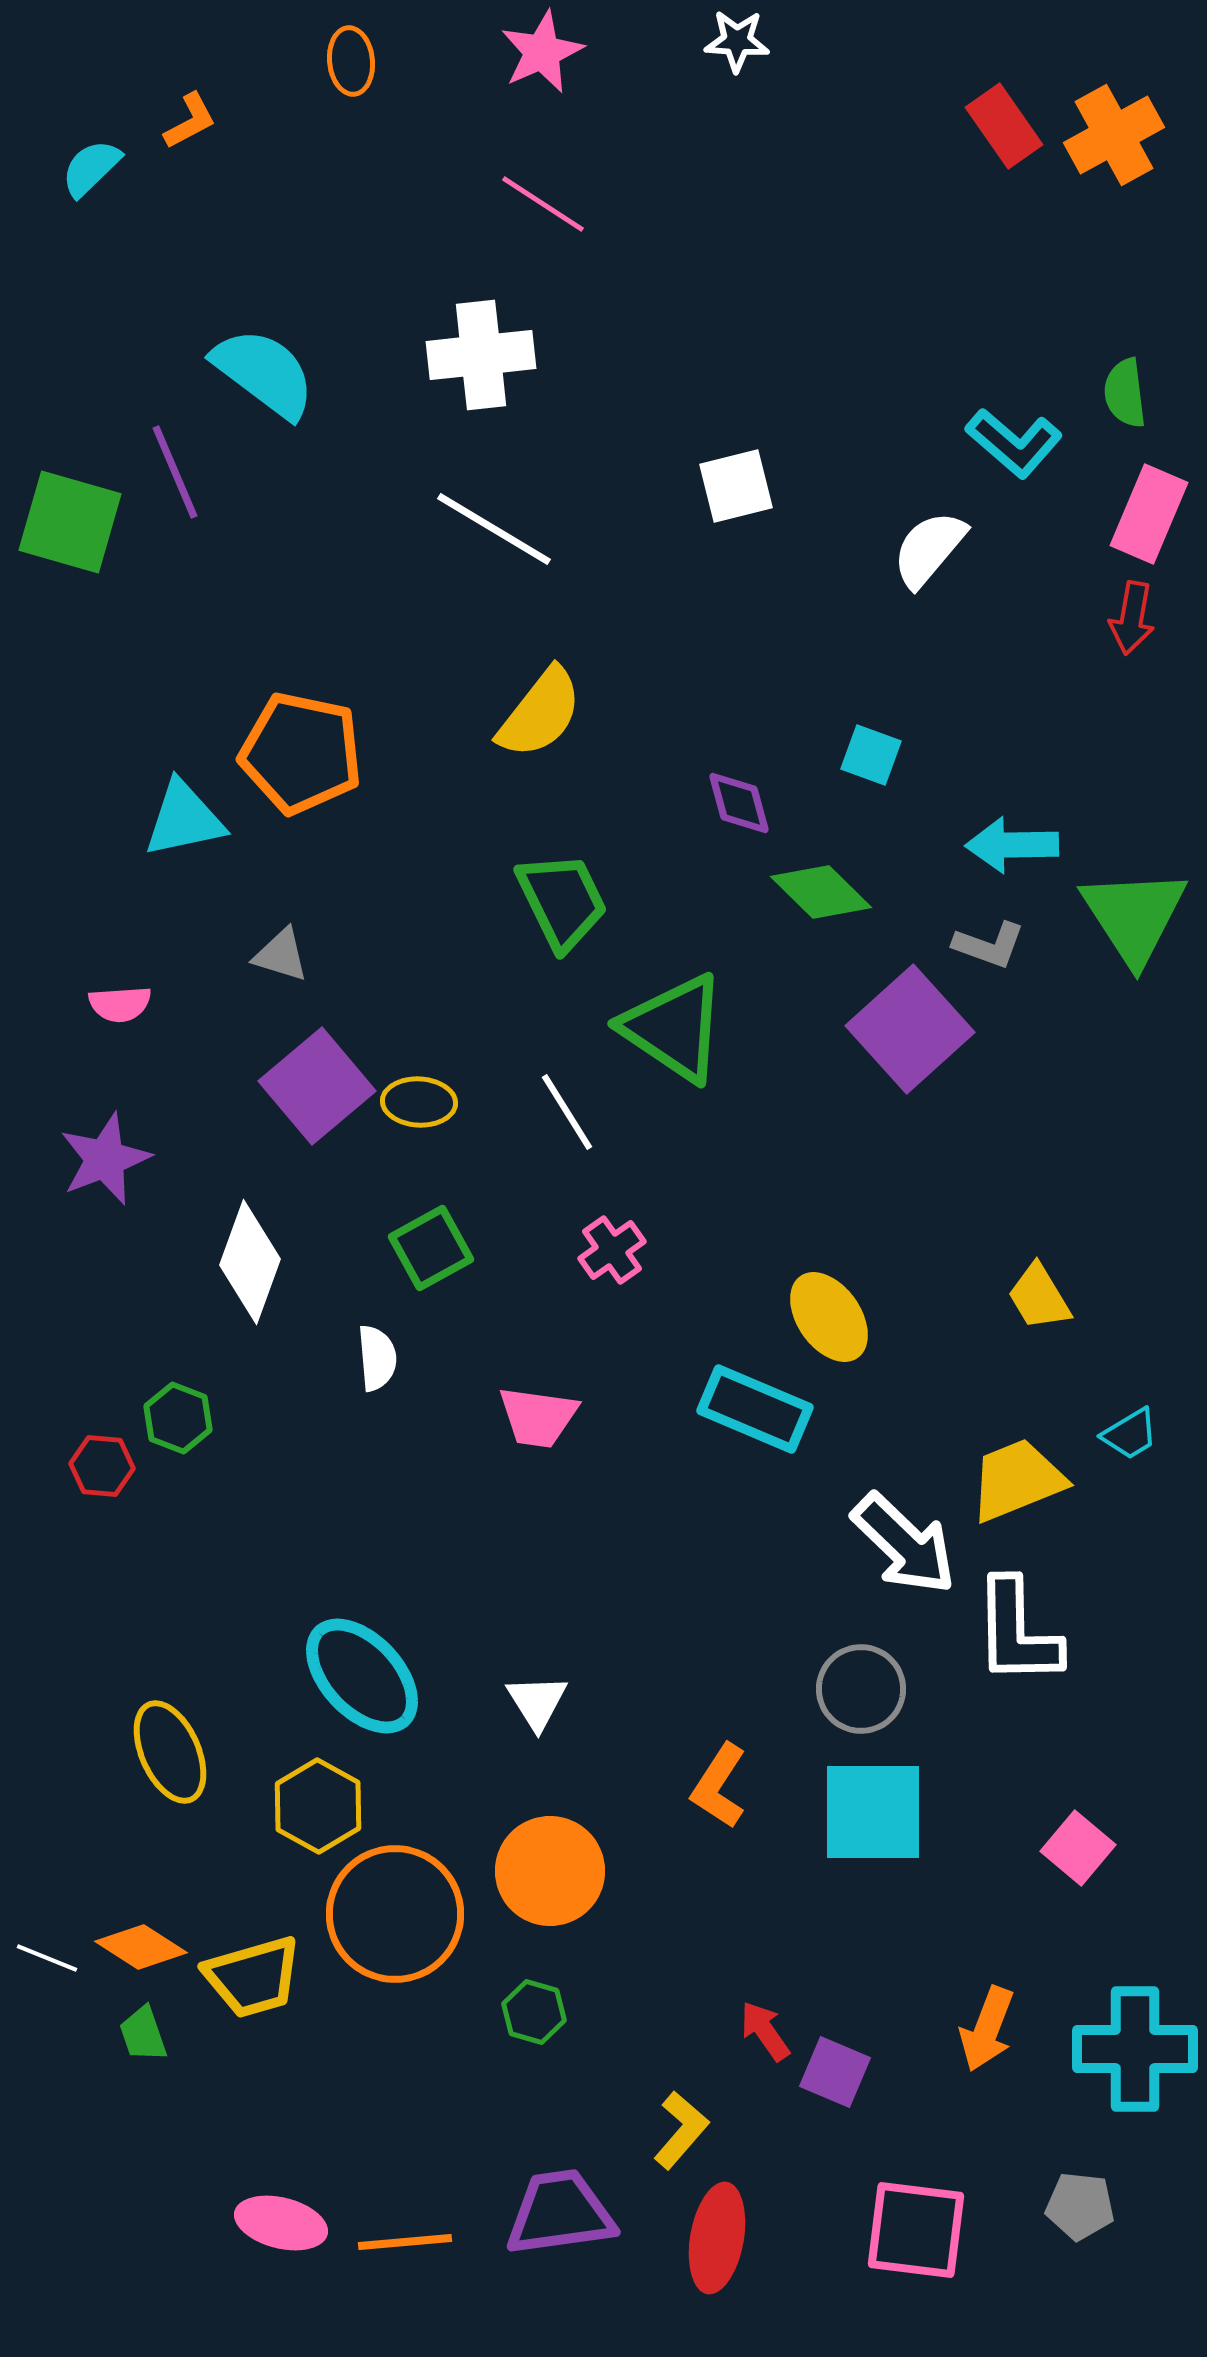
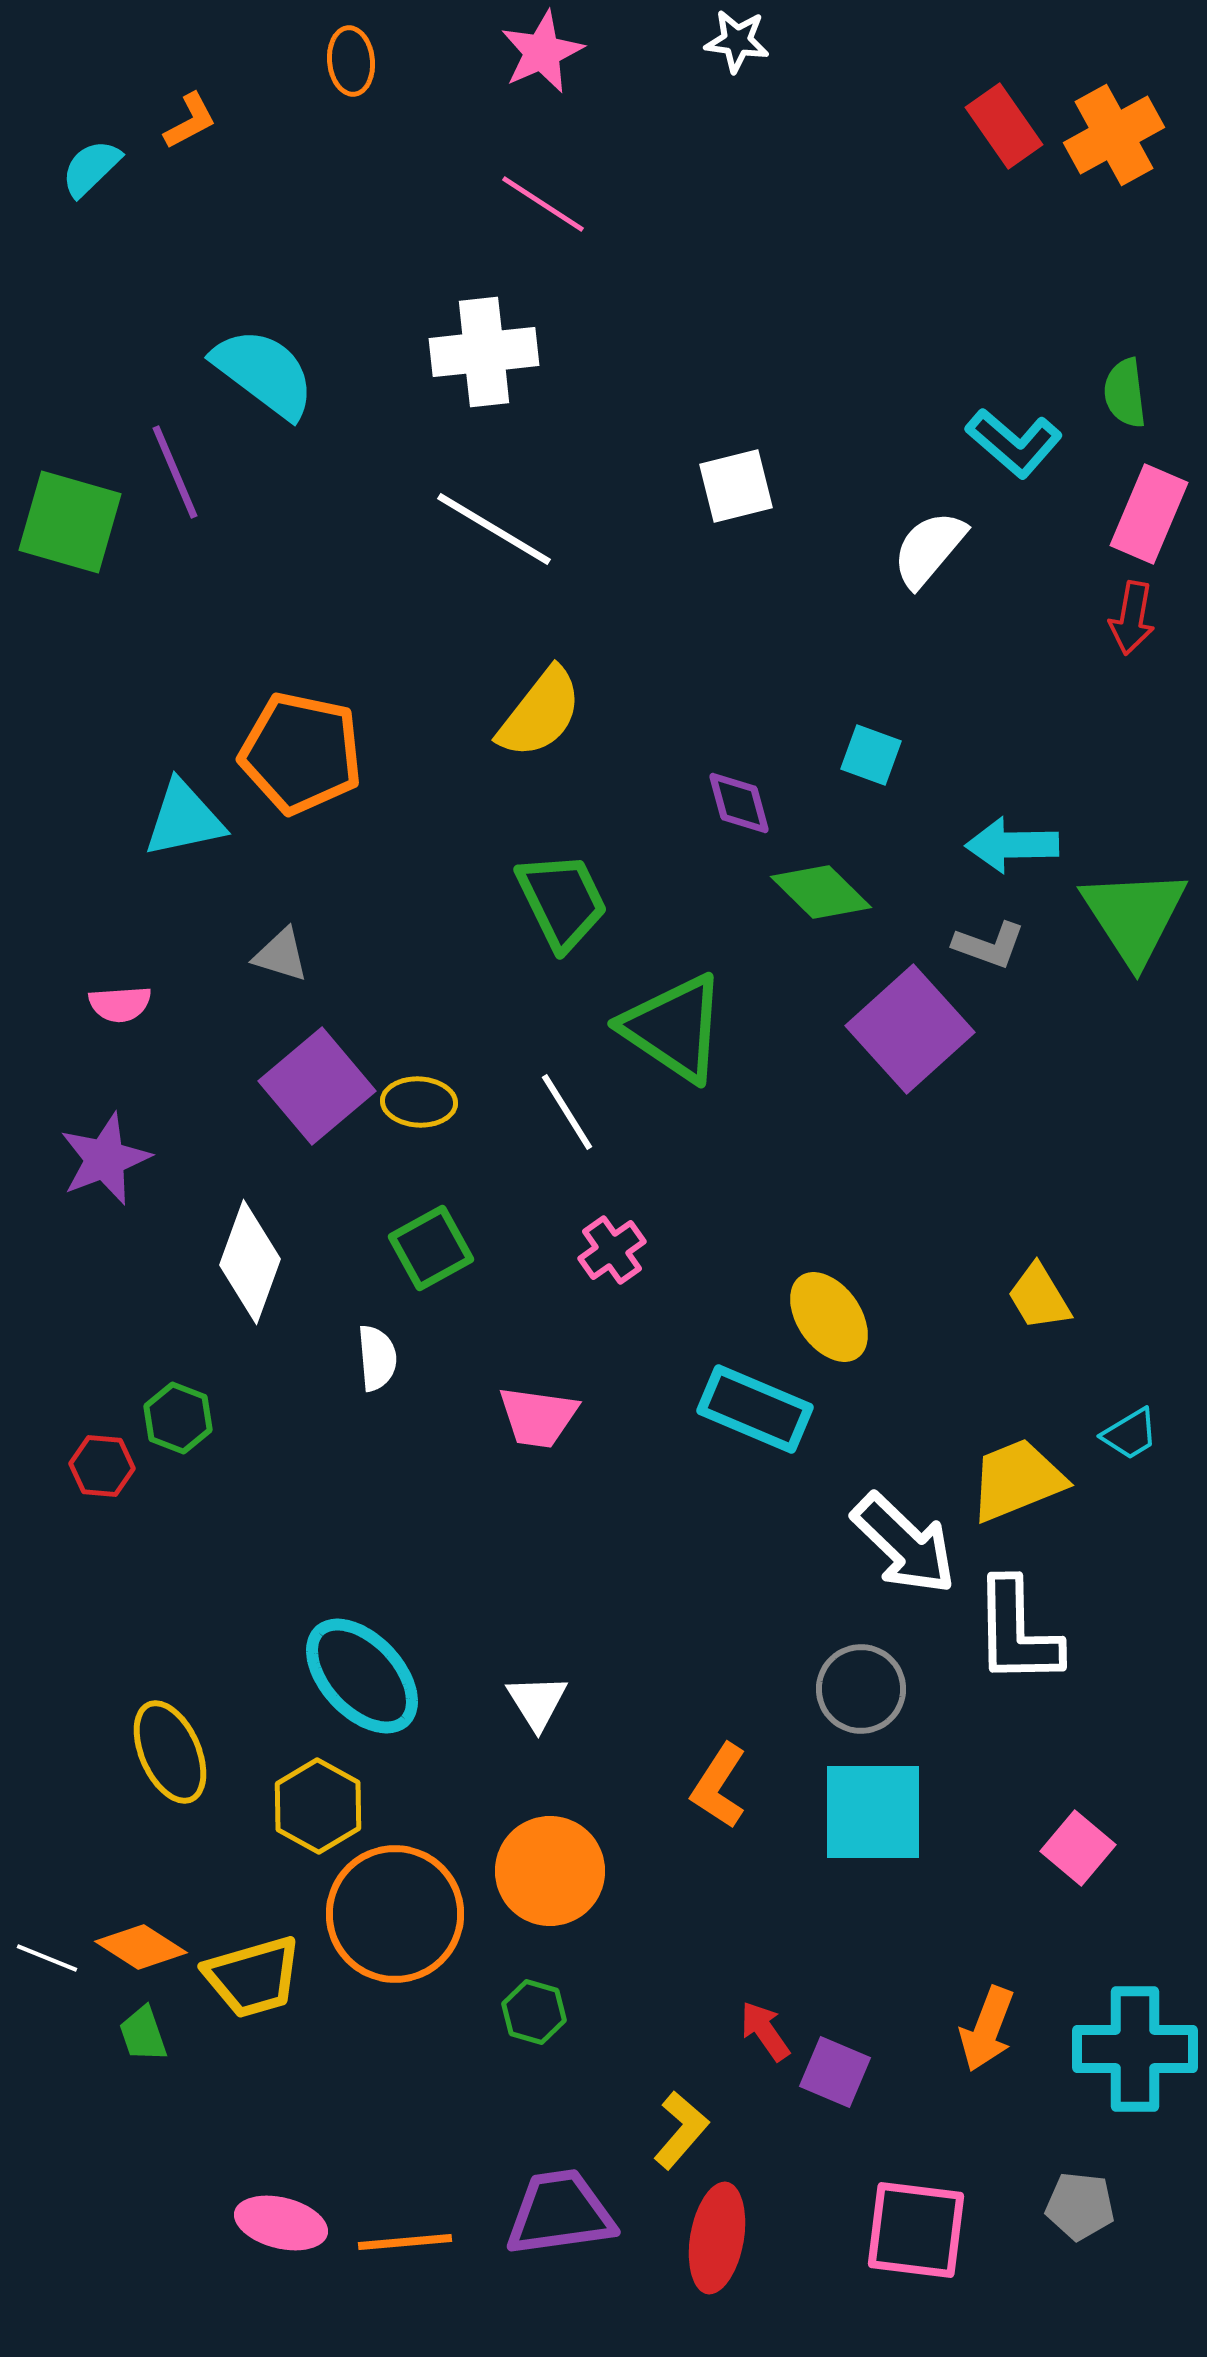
white star at (737, 41): rotated 4 degrees clockwise
white cross at (481, 355): moved 3 px right, 3 px up
